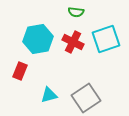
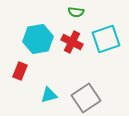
red cross: moved 1 px left
